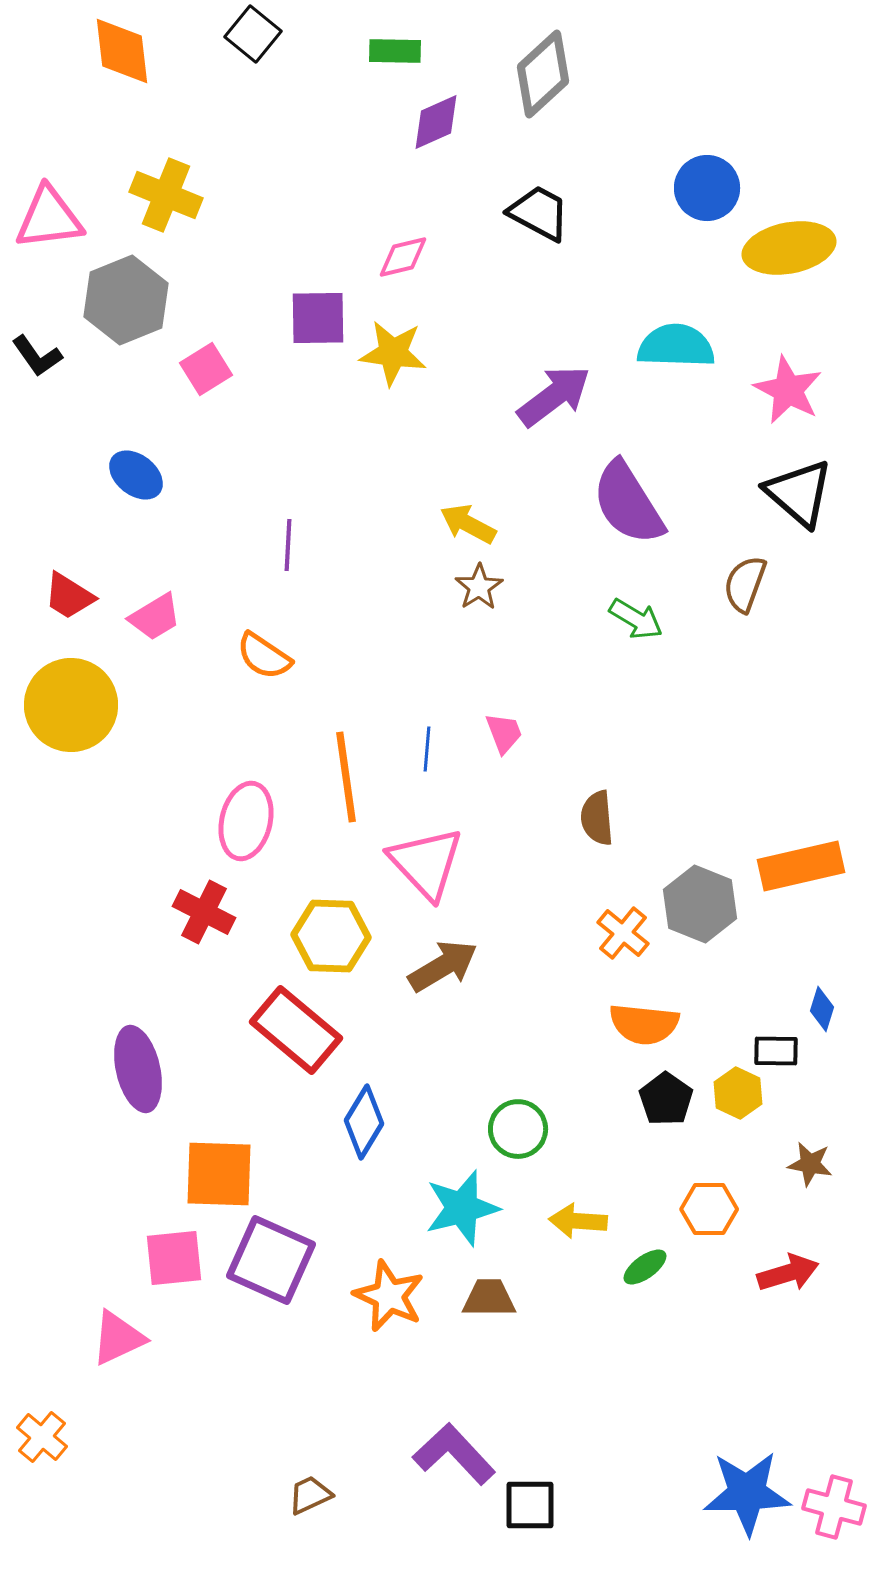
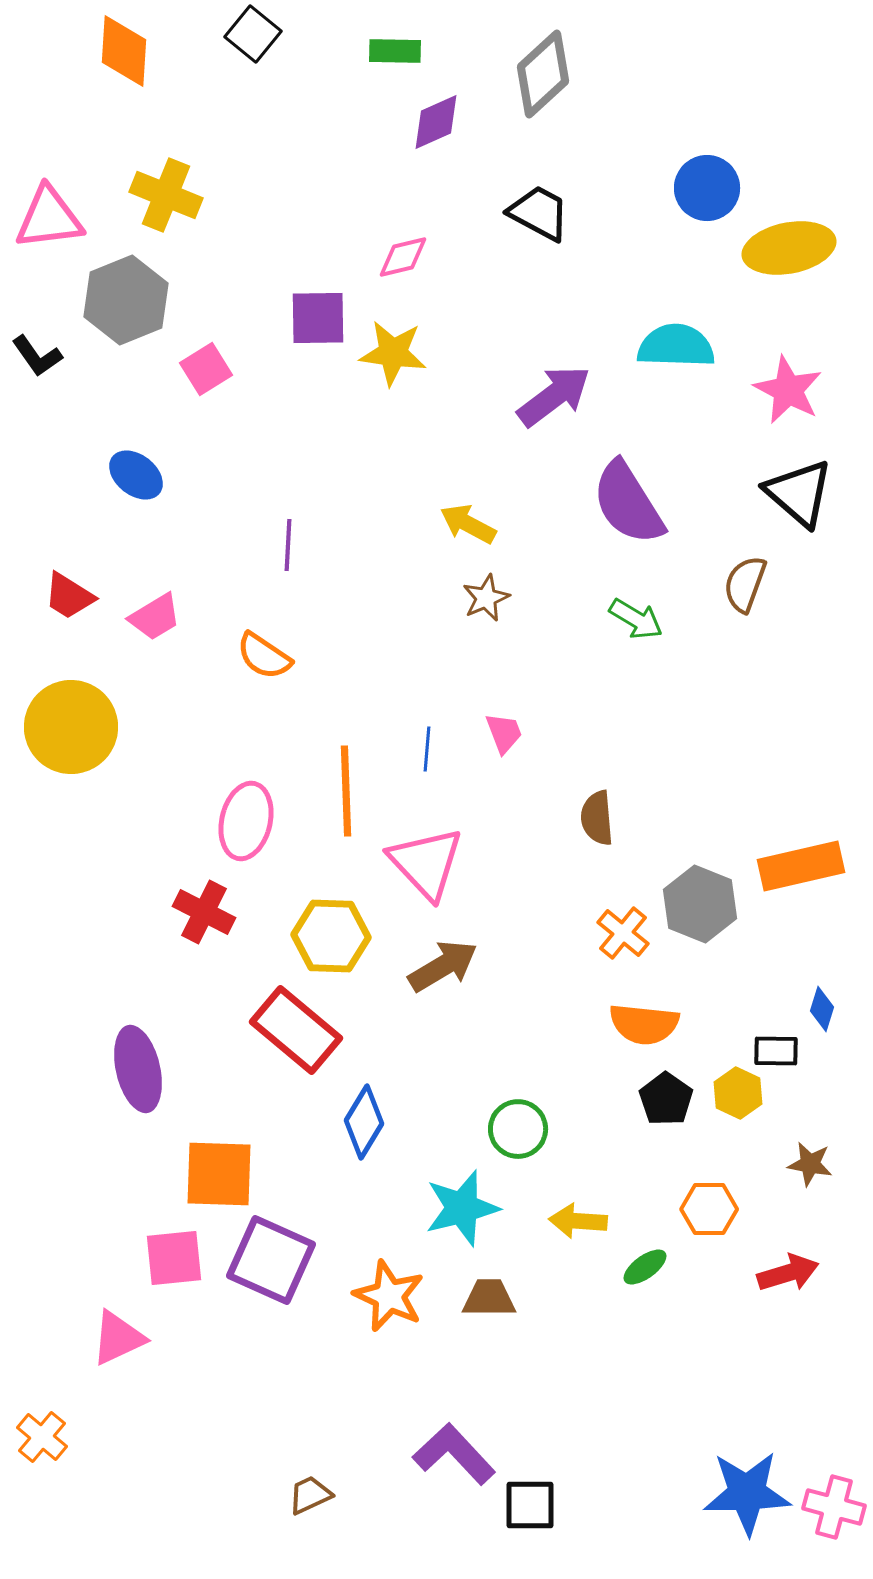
orange diamond at (122, 51): moved 2 px right; rotated 10 degrees clockwise
brown star at (479, 587): moved 7 px right, 11 px down; rotated 9 degrees clockwise
yellow circle at (71, 705): moved 22 px down
orange line at (346, 777): moved 14 px down; rotated 6 degrees clockwise
